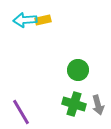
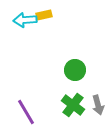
yellow rectangle: moved 1 px right, 5 px up
green circle: moved 3 px left
green cross: moved 1 px left, 1 px down; rotated 20 degrees clockwise
purple line: moved 5 px right
